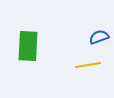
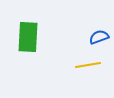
green rectangle: moved 9 px up
